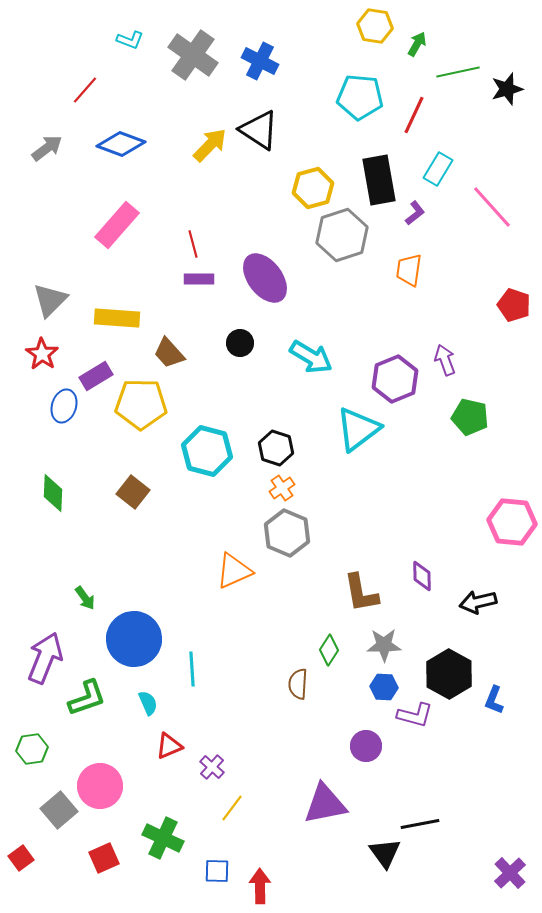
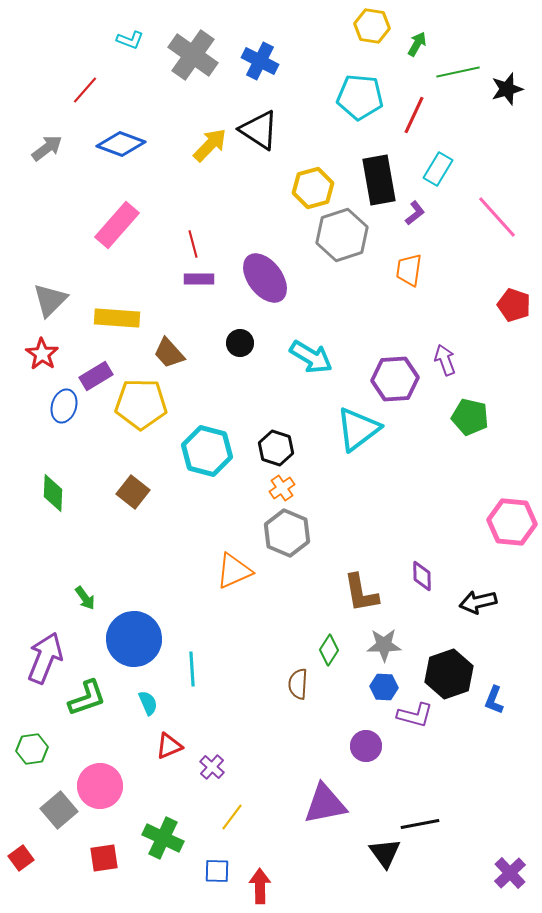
yellow hexagon at (375, 26): moved 3 px left
pink line at (492, 207): moved 5 px right, 10 px down
purple hexagon at (395, 379): rotated 18 degrees clockwise
black hexagon at (449, 674): rotated 12 degrees clockwise
yellow line at (232, 808): moved 9 px down
red square at (104, 858): rotated 16 degrees clockwise
